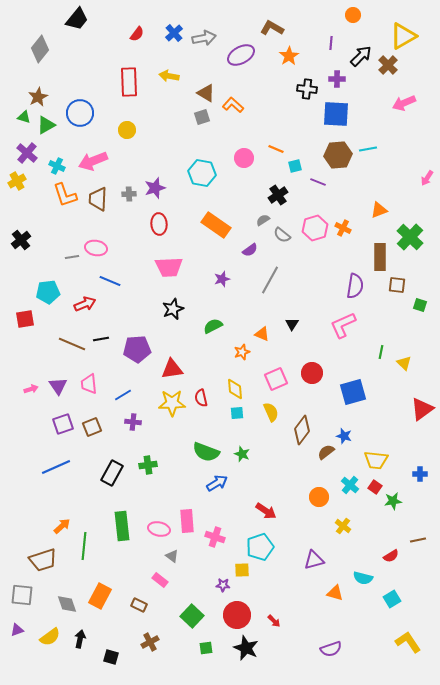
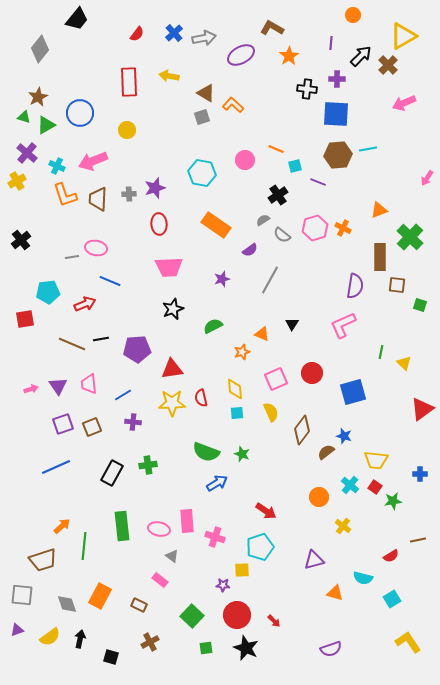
pink circle at (244, 158): moved 1 px right, 2 px down
